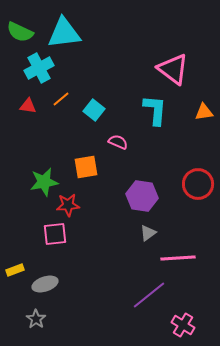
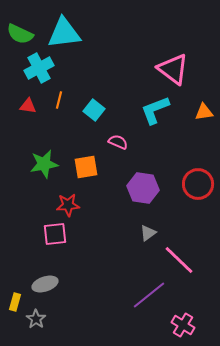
green semicircle: moved 2 px down
orange line: moved 2 px left, 1 px down; rotated 36 degrees counterclockwise
cyan L-shape: rotated 116 degrees counterclockwise
green star: moved 18 px up
purple hexagon: moved 1 px right, 8 px up
pink line: moved 1 px right, 2 px down; rotated 48 degrees clockwise
yellow rectangle: moved 32 px down; rotated 54 degrees counterclockwise
